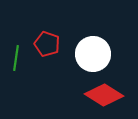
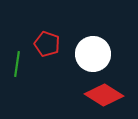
green line: moved 1 px right, 6 px down
